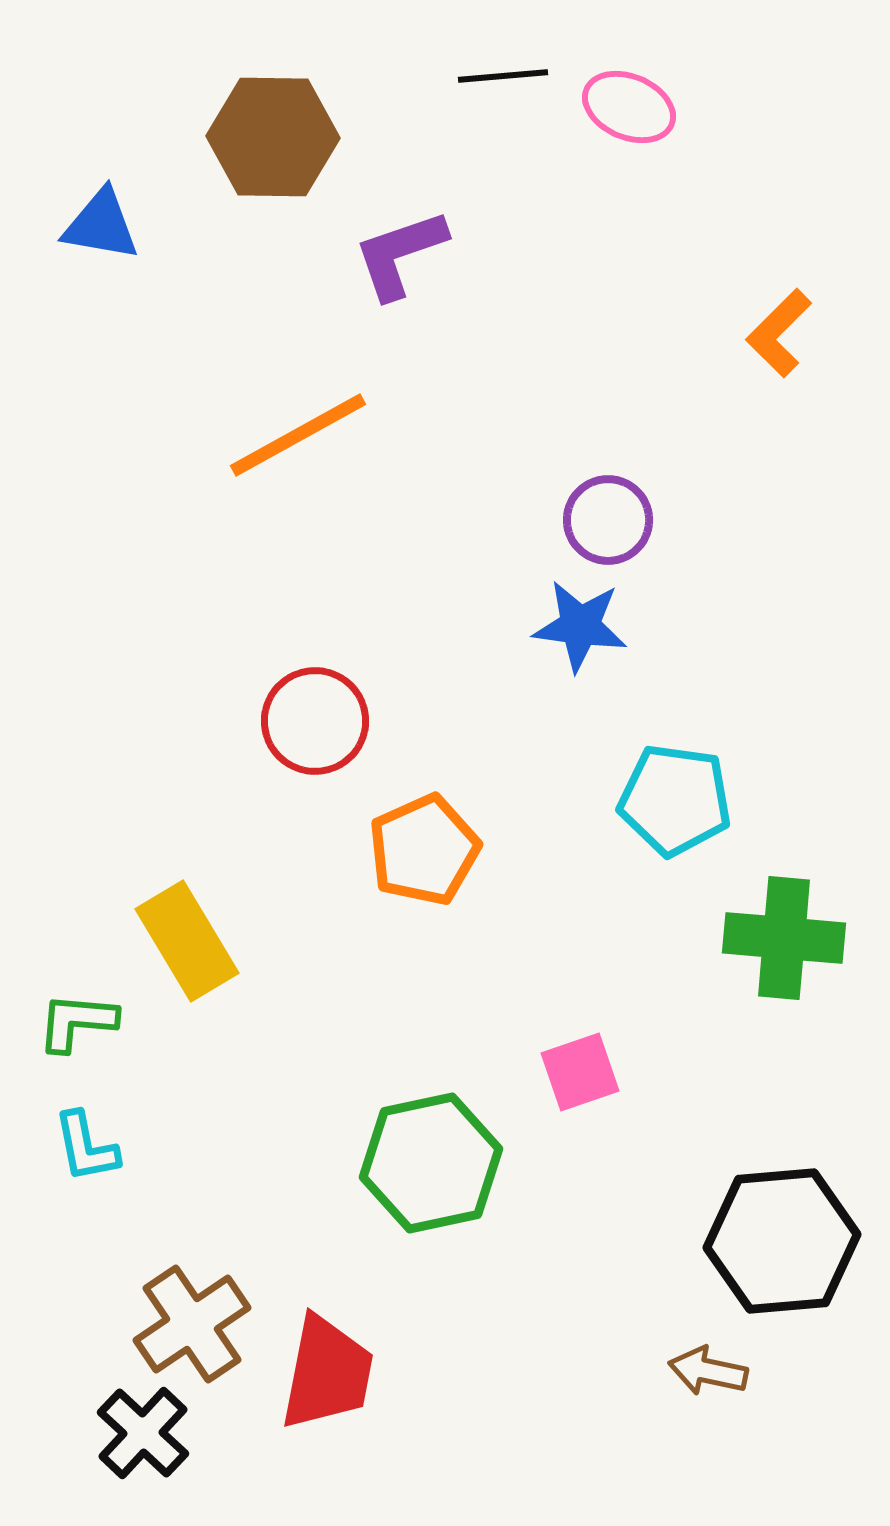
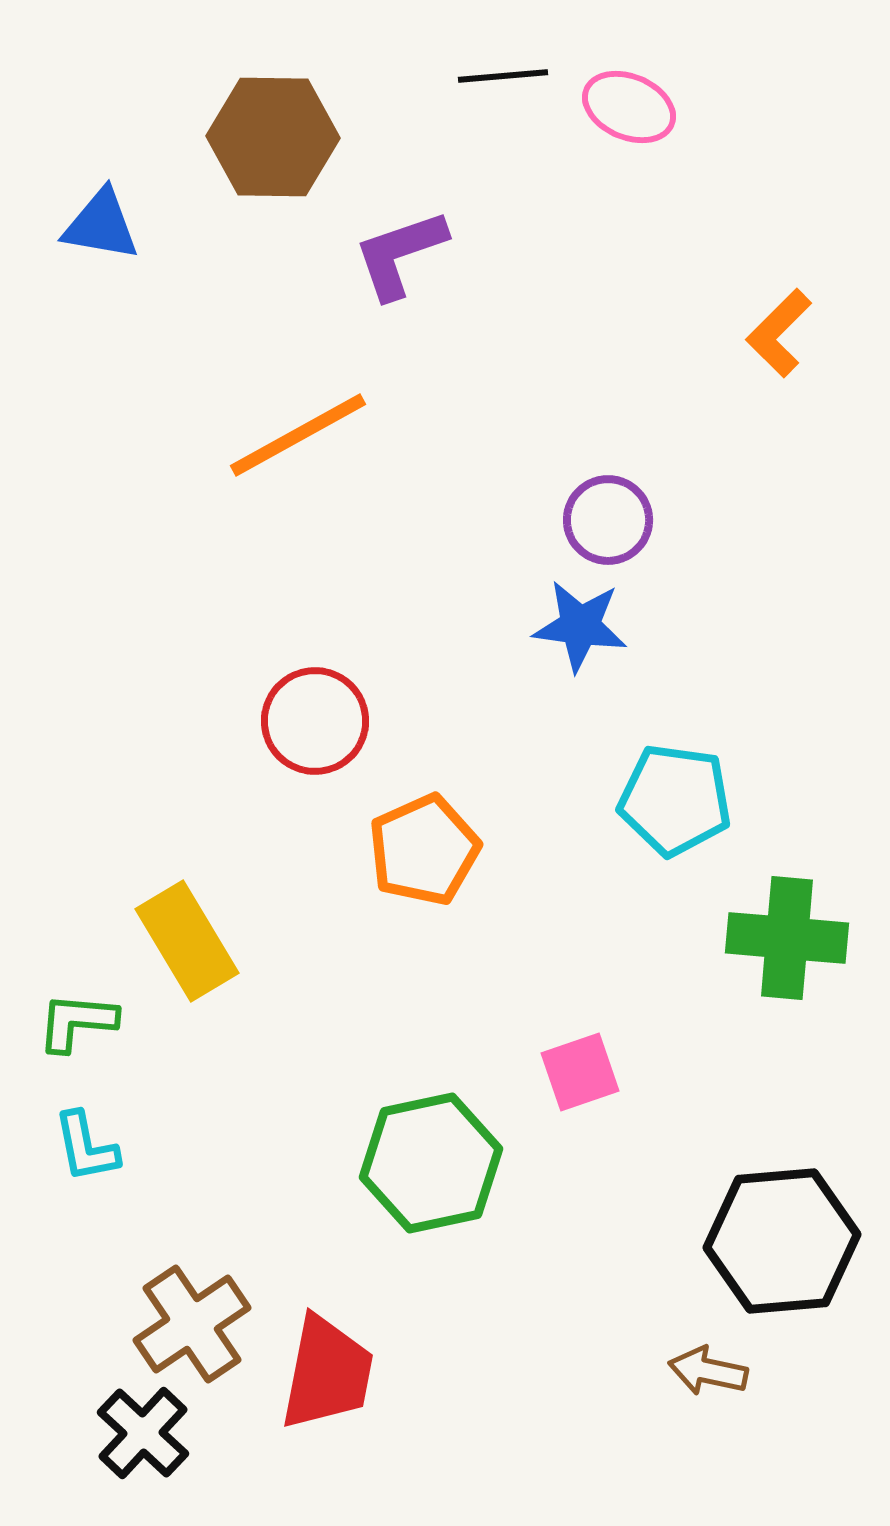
green cross: moved 3 px right
